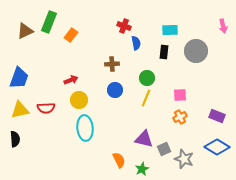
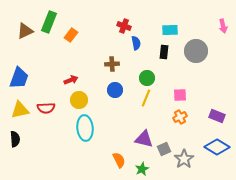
gray star: rotated 18 degrees clockwise
